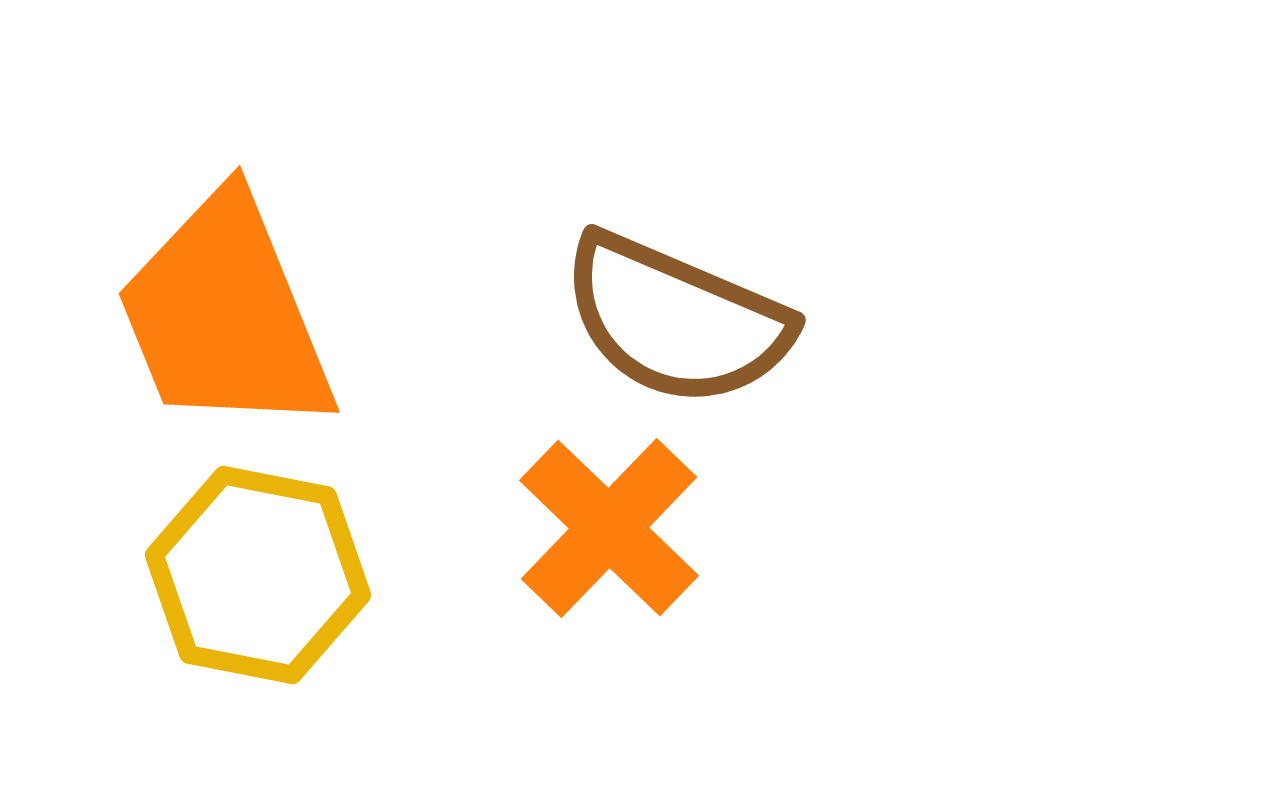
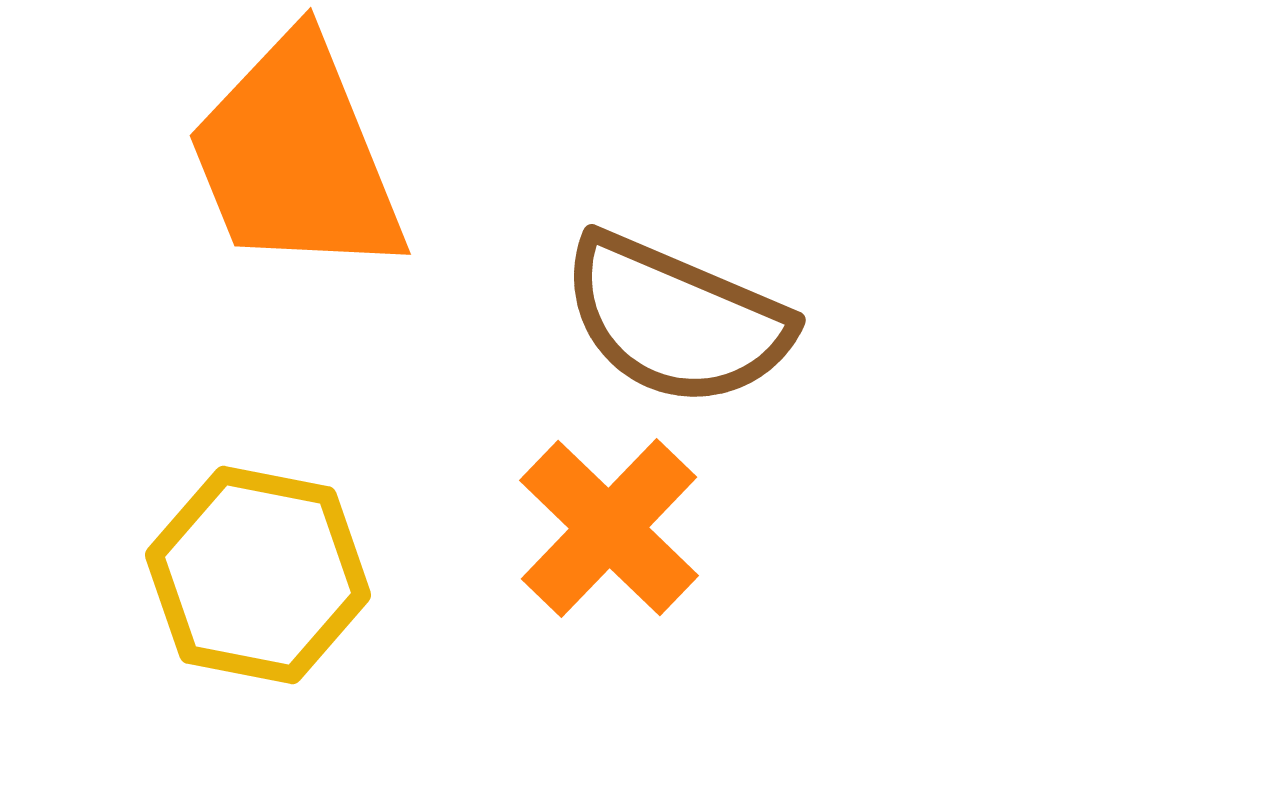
orange trapezoid: moved 71 px right, 158 px up
